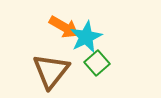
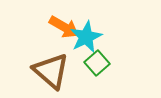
brown triangle: rotated 27 degrees counterclockwise
